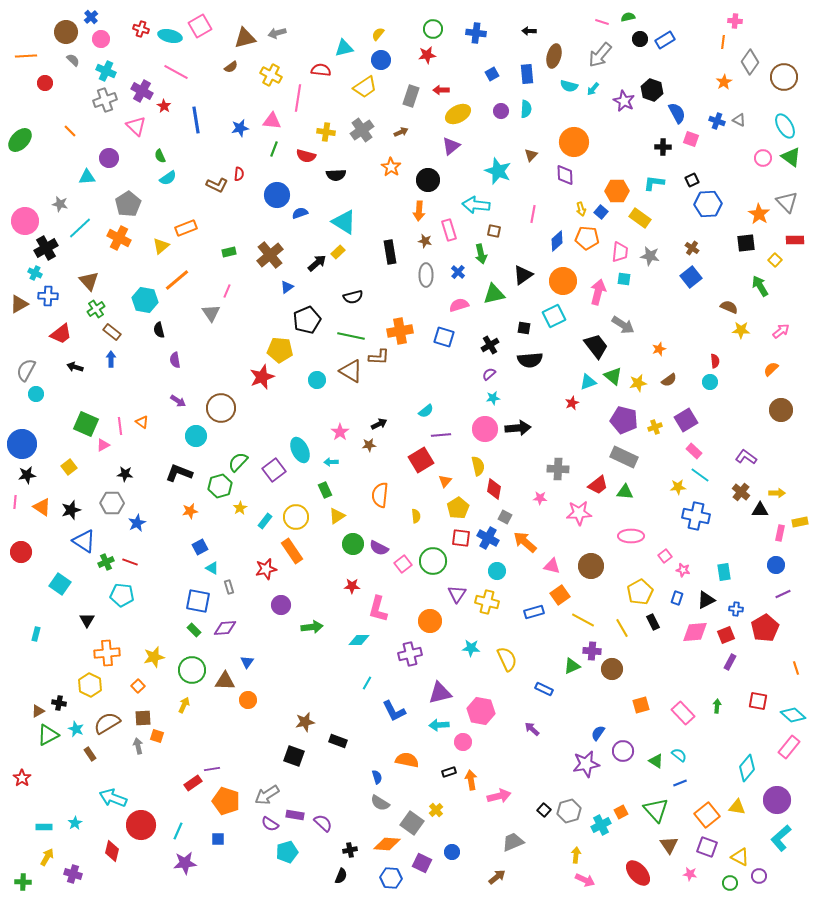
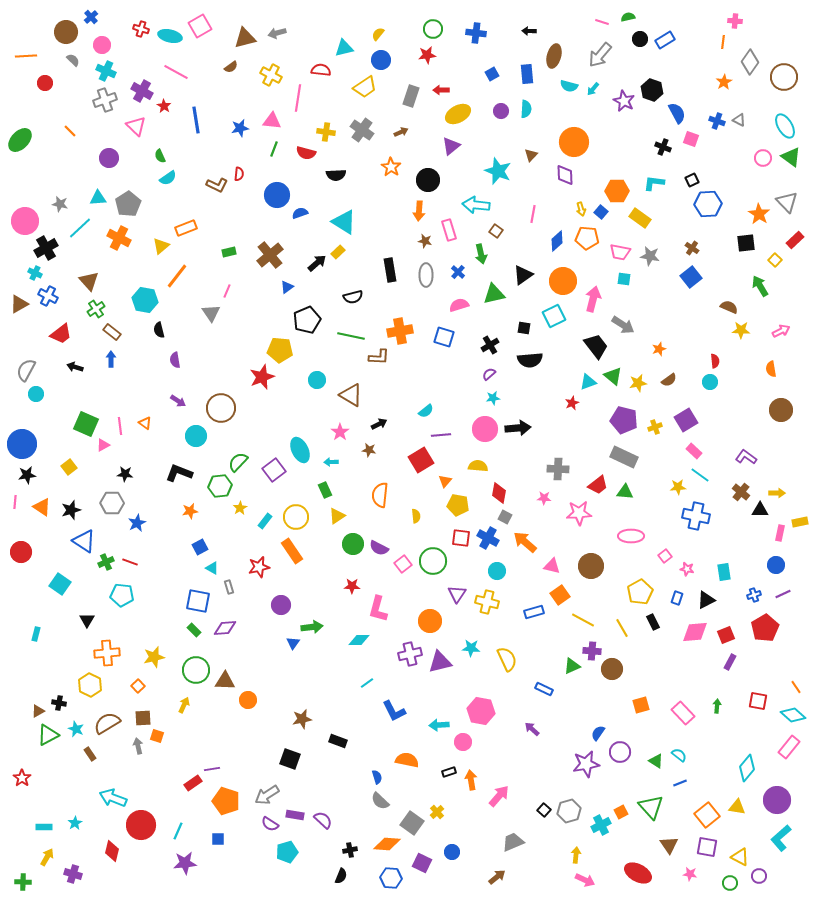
pink circle at (101, 39): moved 1 px right, 6 px down
gray cross at (362, 130): rotated 20 degrees counterclockwise
black cross at (663, 147): rotated 21 degrees clockwise
red semicircle at (306, 156): moved 3 px up
cyan triangle at (87, 177): moved 11 px right, 21 px down
brown square at (494, 231): moved 2 px right; rotated 24 degrees clockwise
red rectangle at (795, 240): rotated 42 degrees counterclockwise
black rectangle at (390, 252): moved 18 px down
pink trapezoid at (620, 252): rotated 95 degrees clockwise
orange line at (177, 280): moved 4 px up; rotated 12 degrees counterclockwise
pink arrow at (598, 292): moved 5 px left, 7 px down
blue cross at (48, 296): rotated 24 degrees clockwise
pink arrow at (781, 331): rotated 12 degrees clockwise
orange semicircle at (771, 369): rotated 56 degrees counterclockwise
brown triangle at (351, 371): moved 24 px down
orange triangle at (142, 422): moved 3 px right, 1 px down
brown star at (369, 445): moved 5 px down; rotated 16 degrees clockwise
yellow semicircle at (478, 466): rotated 72 degrees counterclockwise
green hexagon at (220, 486): rotated 10 degrees clockwise
red diamond at (494, 489): moved 5 px right, 4 px down
pink star at (540, 498): moved 4 px right
yellow pentagon at (458, 508): moved 3 px up; rotated 30 degrees counterclockwise
red star at (266, 569): moved 7 px left, 2 px up
pink star at (683, 570): moved 4 px right, 1 px up
blue cross at (736, 609): moved 18 px right, 14 px up; rotated 24 degrees counterclockwise
blue triangle at (247, 662): moved 46 px right, 19 px up
orange line at (796, 668): moved 19 px down; rotated 16 degrees counterclockwise
green circle at (192, 670): moved 4 px right
cyan line at (367, 683): rotated 24 degrees clockwise
purple triangle at (440, 693): moved 31 px up
brown star at (305, 722): moved 3 px left, 3 px up
purple circle at (623, 751): moved 3 px left, 1 px down
black square at (294, 756): moved 4 px left, 3 px down
pink arrow at (499, 796): rotated 35 degrees counterclockwise
gray semicircle at (380, 803): moved 2 px up; rotated 12 degrees clockwise
yellow cross at (436, 810): moved 1 px right, 2 px down
green triangle at (656, 810): moved 5 px left, 3 px up
purple semicircle at (323, 823): moved 3 px up
purple square at (707, 847): rotated 10 degrees counterclockwise
red ellipse at (638, 873): rotated 20 degrees counterclockwise
